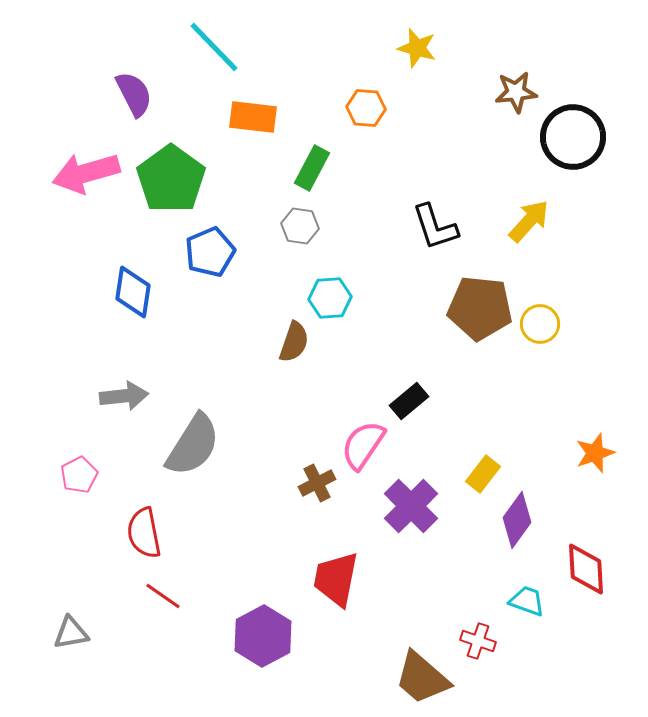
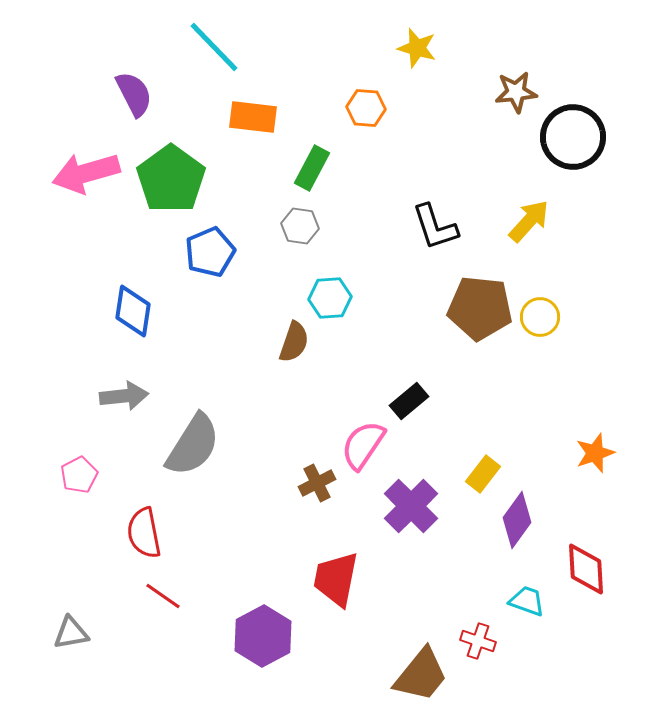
blue diamond: moved 19 px down
yellow circle: moved 7 px up
brown trapezoid: moved 1 px left, 3 px up; rotated 92 degrees counterclockwise
